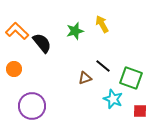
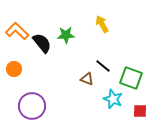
green star: moved 9 px left, 4 px down; rotated 12 degrees clockwise
brown triangle: moved 2 px right, 1 px down; rotated 40 degrees clockwise
